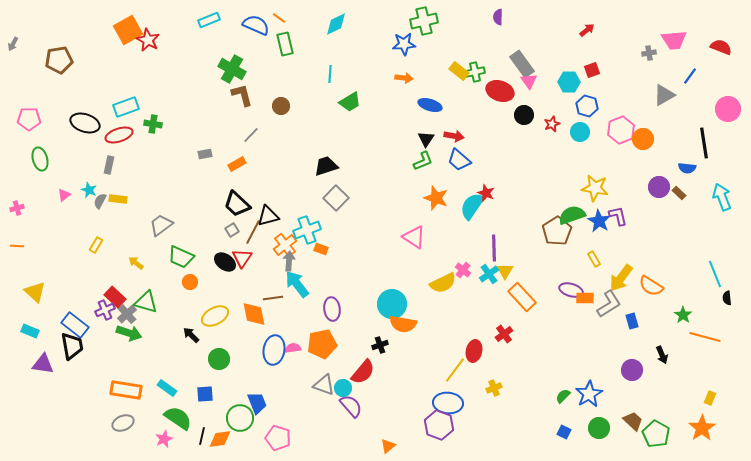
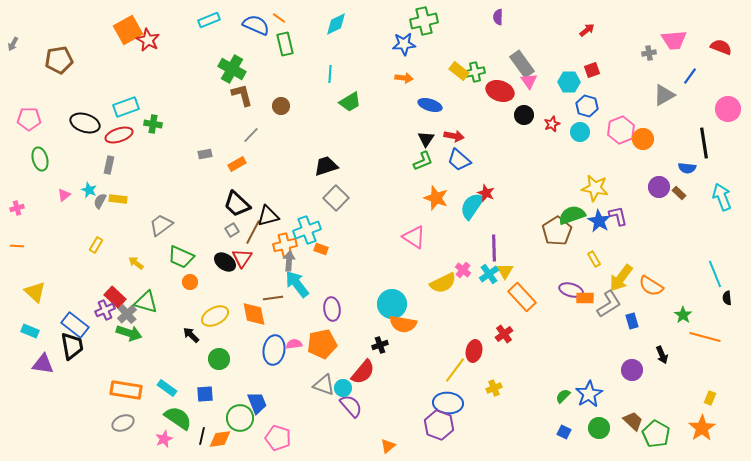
orange cross at (285, 245): rotated 25 degrees clockwise
pink semicircle at (293, 348): moved 1 px right, 4 px up
